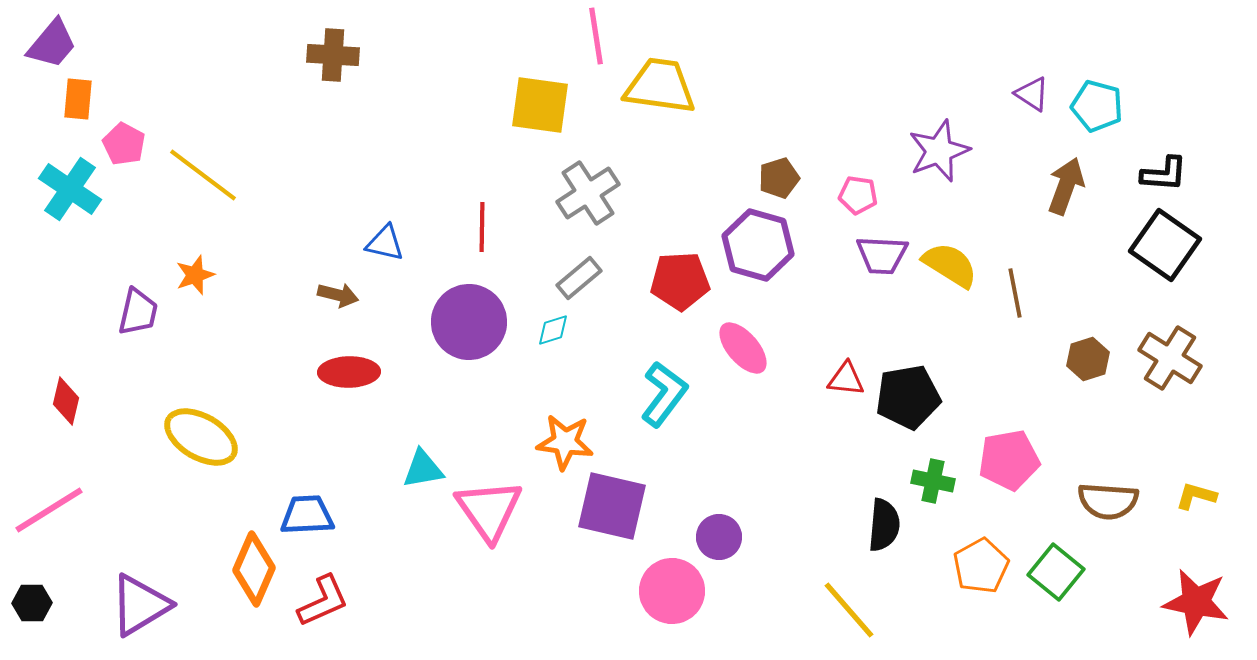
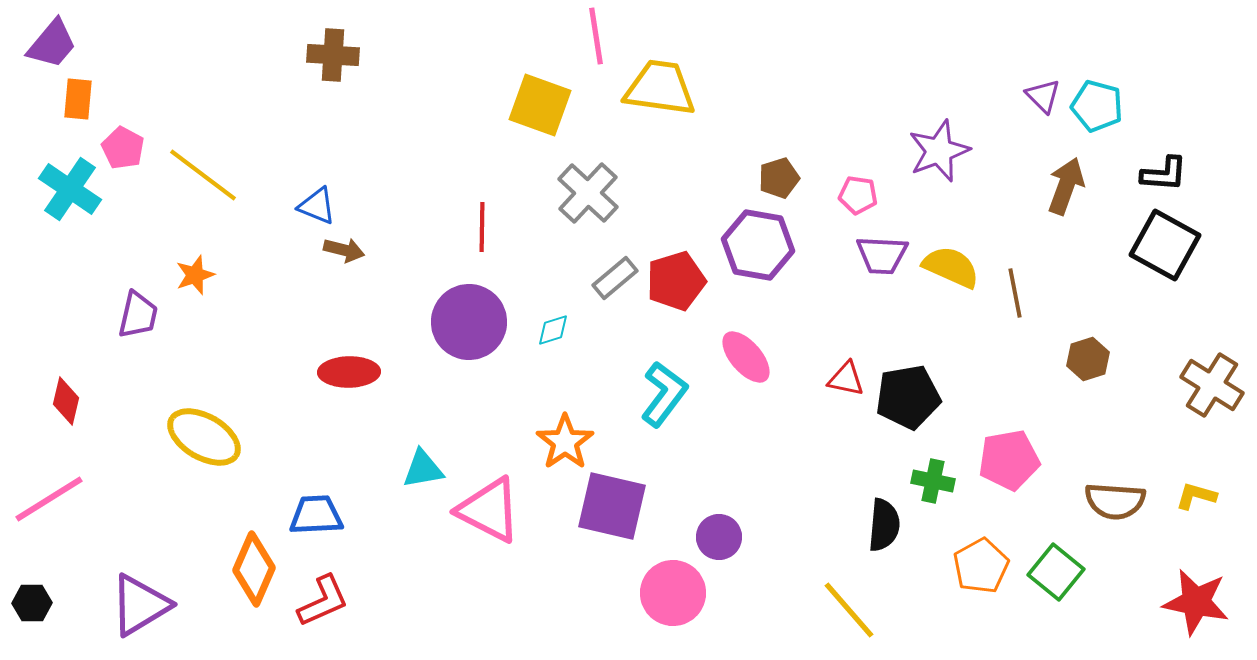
yellow trapezoid at (660, 86): moved 2 px down
purple triangle at (1032, 94): moved 11 px right, 2 px down; rotated 12 degrees clockwise
yellow square at (540, 105): rotated 12 degrees clockwise
pink pentagon at (124, 144): moved 1 px left, 4 px down
gray cross at (588, 193): rotated 14 degrees counterclockwise
blue triangle at (385, 243): moved 68 px left, 37 px up; rotated 9 degrees clockwise
purple hexagon at (758, 245): rotated 6 degrees counterclockwise
black square at (1165, 245): rotated 6 degrees counterclockwise
yellow semicircle at (950, 265): moved 1 px right, 2 px down; rotated 8 degrees counterclockwise
gray rectangle at (579, 278): moved 36 px right
red pentagon at (680, 281): moved 4 px left; rotated 14 degrees counterclockwise
brown arrow at (338, 295): moved 6 px right, 45 px up
purple trapezoid at (138, 312): moved 3 px down
pink ellipse at (743, 348): moved 3 px right, 9 px down
brown cross at (1170, 358): moved 42 px right, 27 px down
red triangle at (846, 379): rotated 6 degrees clockwise
yellow ellipse at (201, 437): moved 3 px right
orange star at (565, 442): rotated 30 degrees clockwise
brown semicircle at (1108, 501): moved 7 px right
pink line at (49, 510): moved 11 px up
pink triangle at (489, 510): rotated 28 degrees counterclockwise
blue trapezoid at (307, 515): moved 9 px right
pink circle at (672, 591): moved 1 px right, 2 px down
